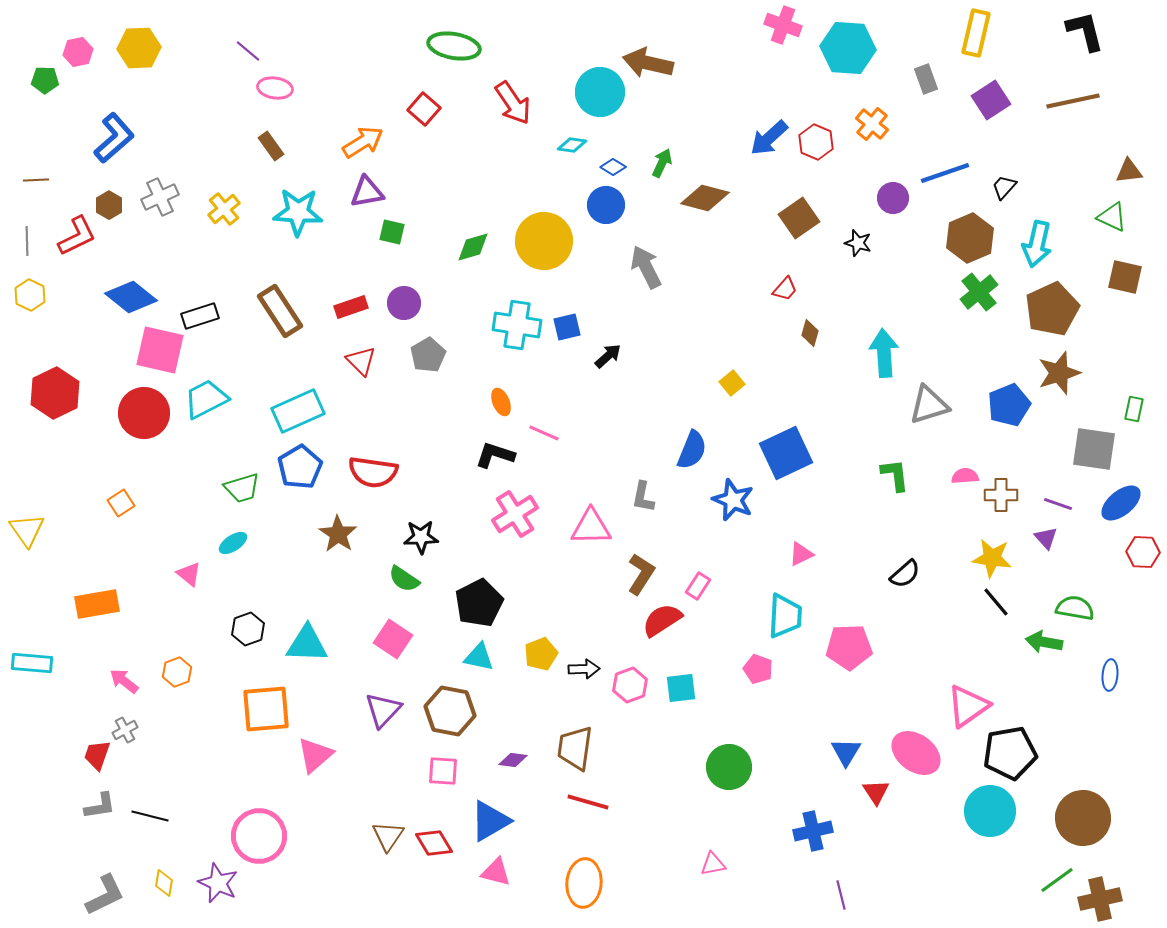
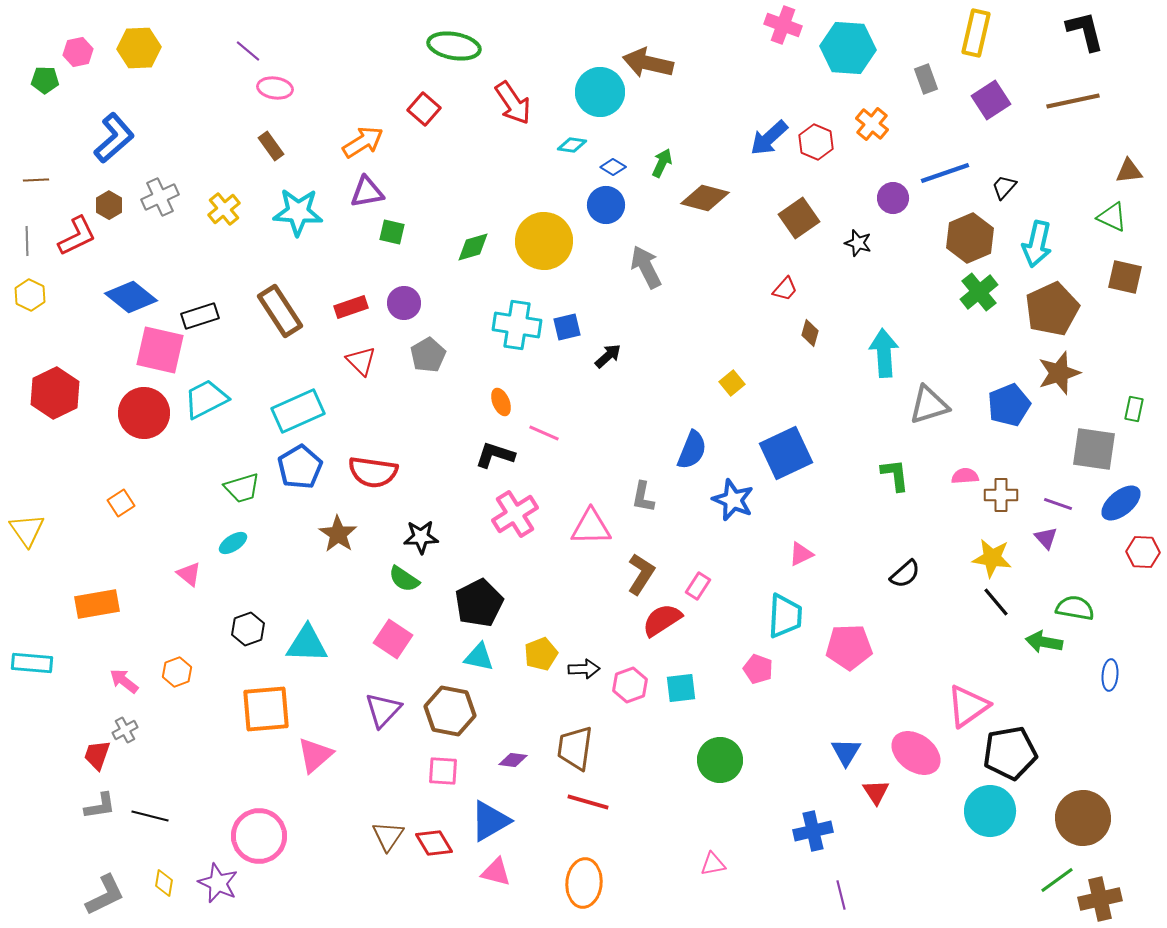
green circle at (729, 767): moved 9 px left, 7 px up
